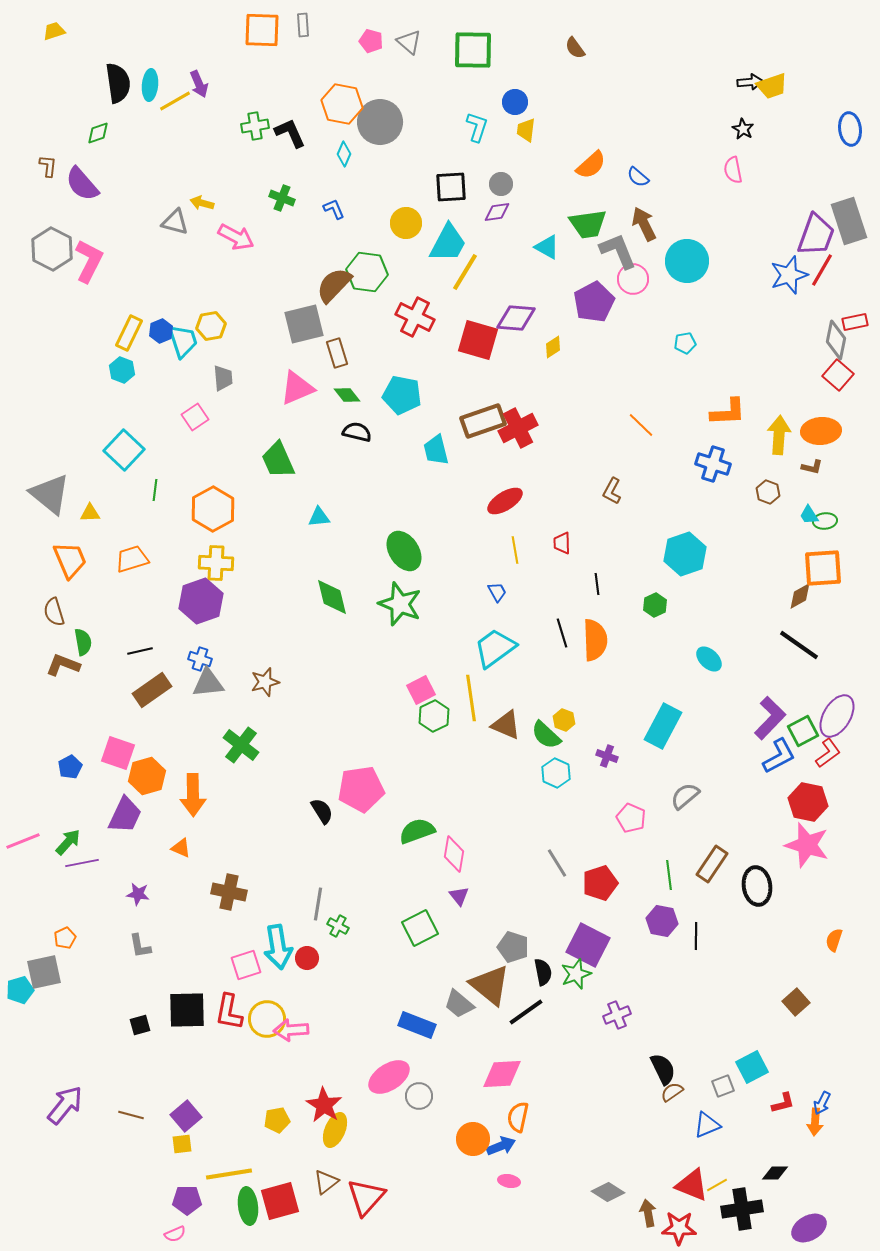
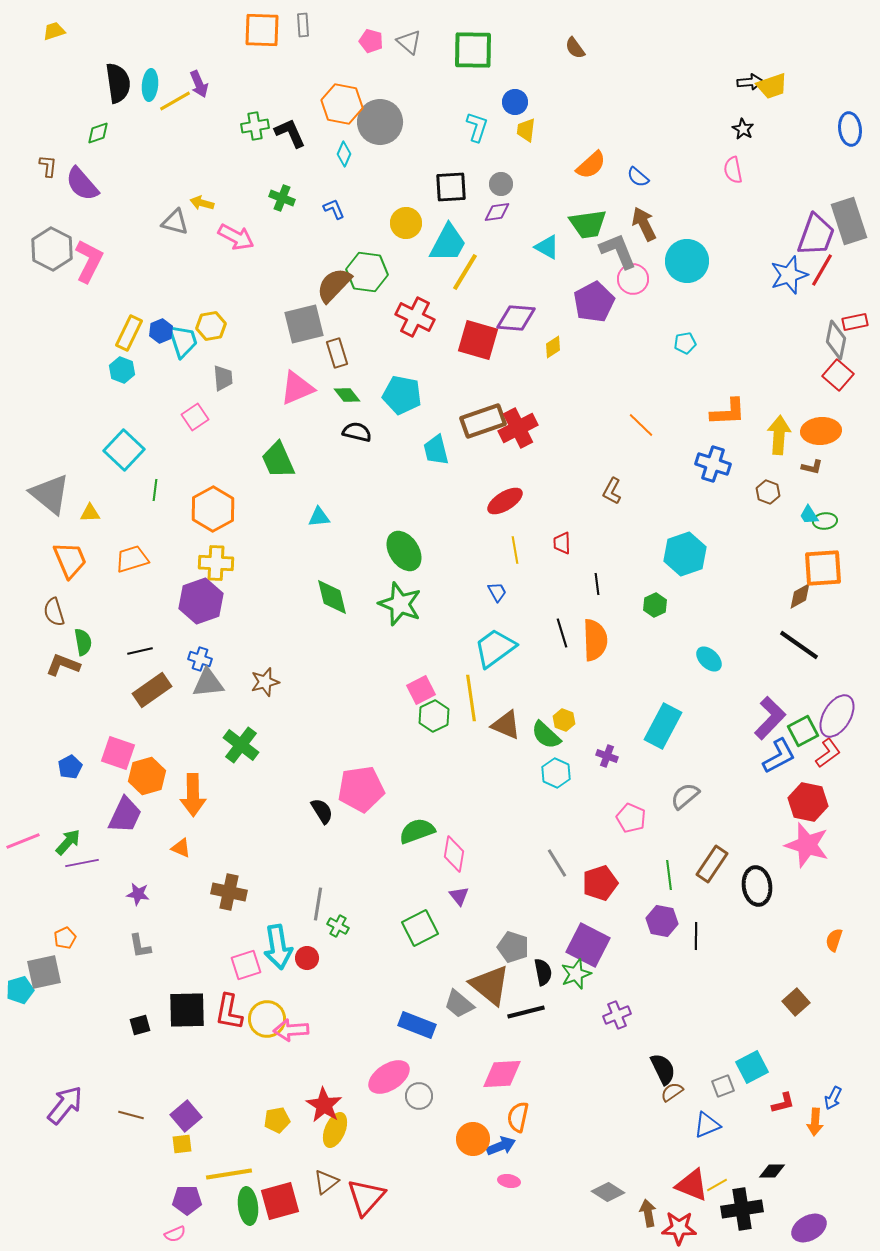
black line at (526, 1012): rotated 21 degrees clockwise
blue arrow at (822, 1103): moved 11 px right, 5 px up
black diamond at (775, 1173): moved 3 px left, 2 px up
